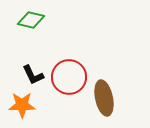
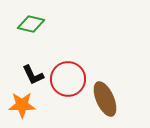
green diamond: moved 4 px down
red circle: moved 1 px left, 2 px down
brown ellipse: moved 1 px right, 1 px down; rotated 12 degrees counterclockwise
